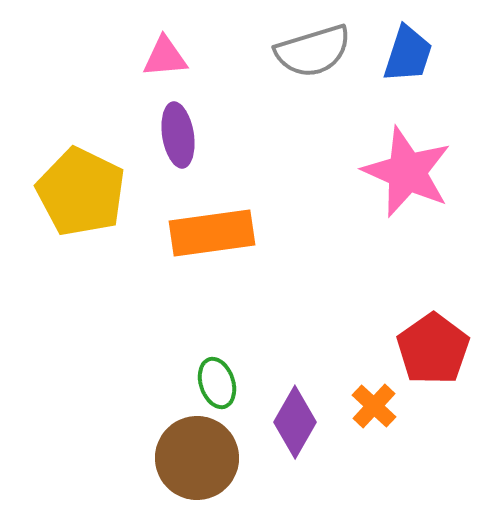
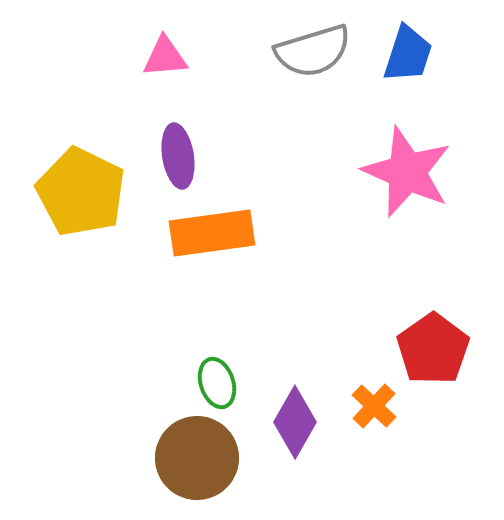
purple ellipse: moved 21 px down
